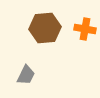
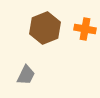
brown hexagon: rotated 16 degrees counterclockwise
